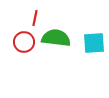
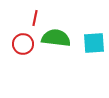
red circle: moved 1 px left, 2 px down
